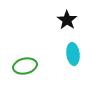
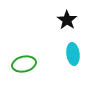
green ellipse: moved 1 px left, 2 px up
